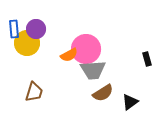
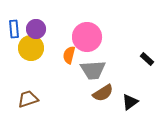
yellow circle: moved 4 px right, 5 px down
pink circle: moved 1 px right, 12 px up
orange semicircle: rotated 132 degrees clockwise
black rectangle: rotated 32 degrees counterclockwise
brown trapezoid: moved 6 px left, 7 px down; rotated 125 degrees counterclockwise
